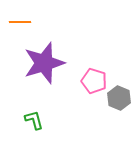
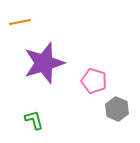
orange line: rotated 10 degrees counterclockwise
gray hexagon: moved 2 px left, 11 px down
